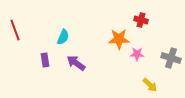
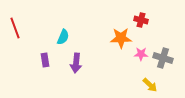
red line: moved 2 px up
orange star: moved 2 px right, 1 px up
pink star: moved 4 px right
gray cross: moved 8 px left
purple arrow: rotated 120 degrees counterclockwise
